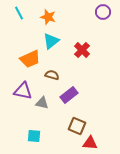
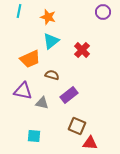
cyan line: moved 2 px up; rotated 40 degrees clockwise
